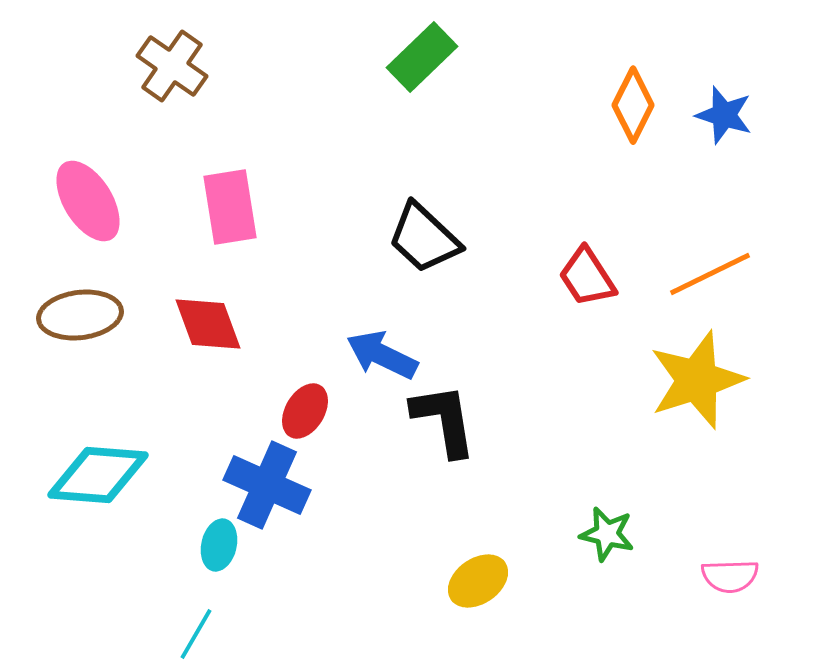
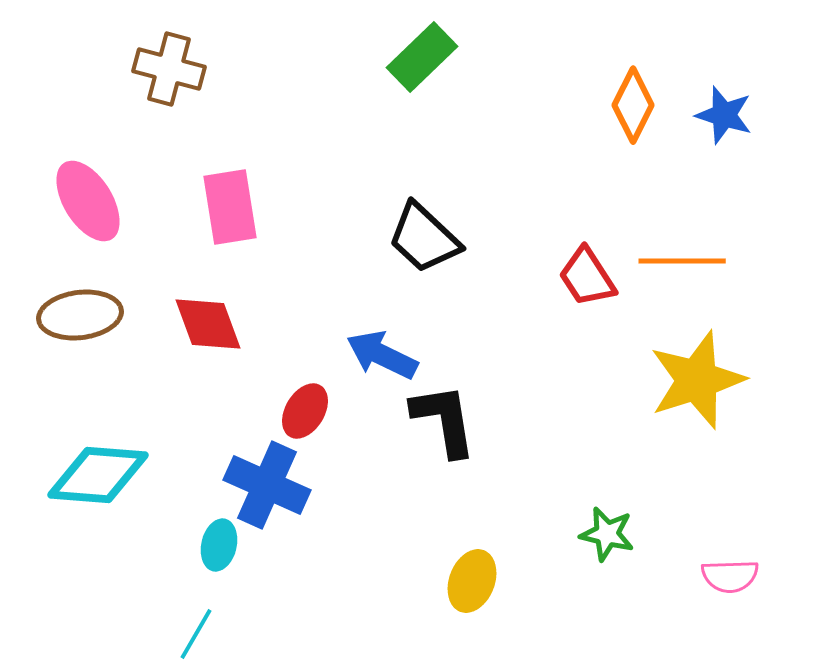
brown cross: moved 3 px left, 3 px down; rotated 20 degrees counterclockwise
orange line: moved 28 px left, 13 px up; rotated 26 degrees clockwise
yellow ellipse: moved 6 px left; rotated 34 degrees counterclockwise
